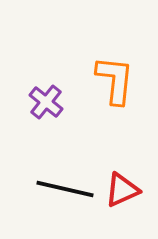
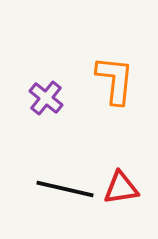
purple cross: moved 4 px up
red triangle: moved 1 px left, 2 px up; rotated 15 degrees clockwise
